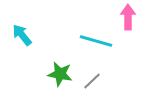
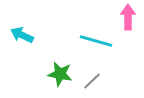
cyan arrow: rotated 25 degrees counterclockwise
